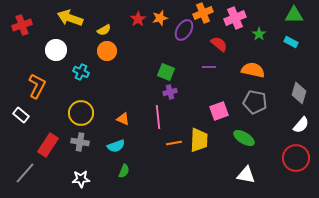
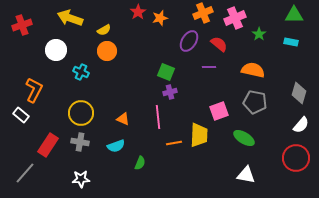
red star: moved 7 px up
purple ellipse: moved 5 px right, 11 px down
cyan rectangle: rotated 16 degrees counterclockwise
orange L-shape: moved 3 px left, 4 px down
yellow trapezoid: moved 5 px up
green semicircle: moved 16 px right, 8 px up
